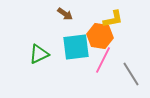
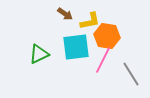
yellow L-shape: moved 23 px left, 2 px down
orange hexagon: moved 7 px right
